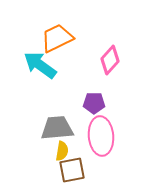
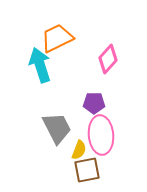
pink diamond: moved 2 px left, 1 px up
cyan arrow: rotated 36 degrees clockwise
gray trapezoid: rotated 68 degrees clockwise
pink ellipse: moved 1 px up
yellow semicircle: moved 17 px right, 1 px up; rotated 12 degrees clockwise
brown square: moved 15 px right
